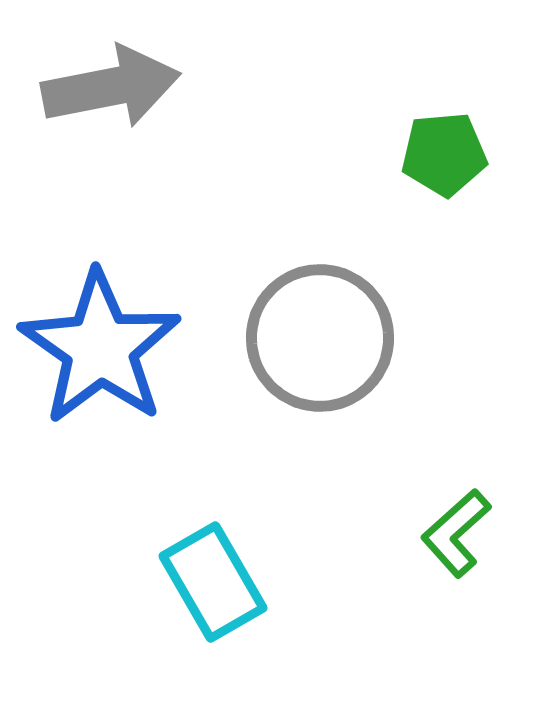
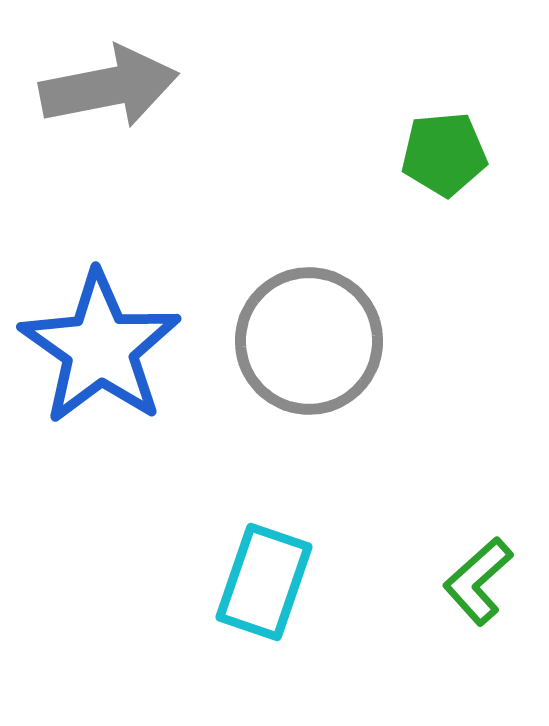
gray arrow: moved 2 px left
gray circle: moved 11 px left, 3 px down
green L-shape: moved 22 px right, 48 px down
cyan rectangle: moved 51 px right; rotated 49 degrees clockwise
